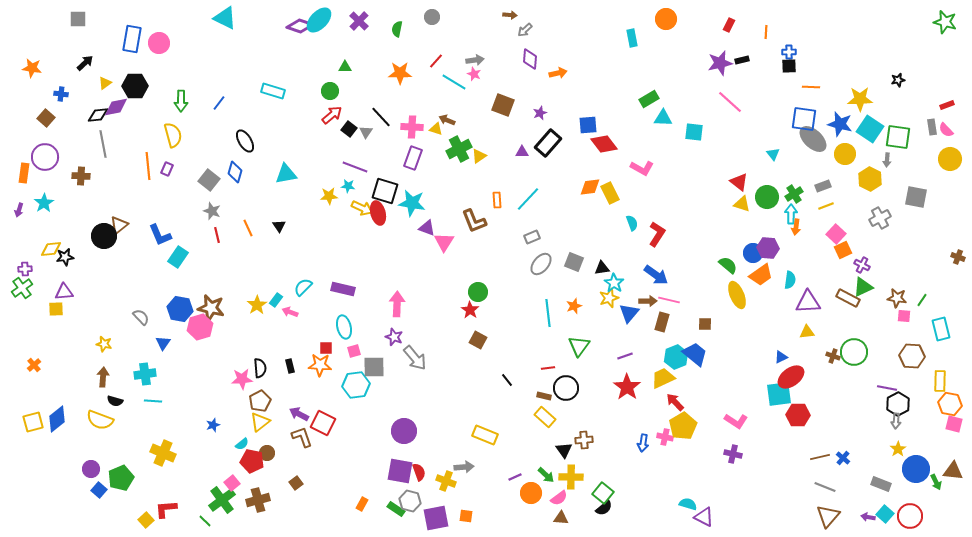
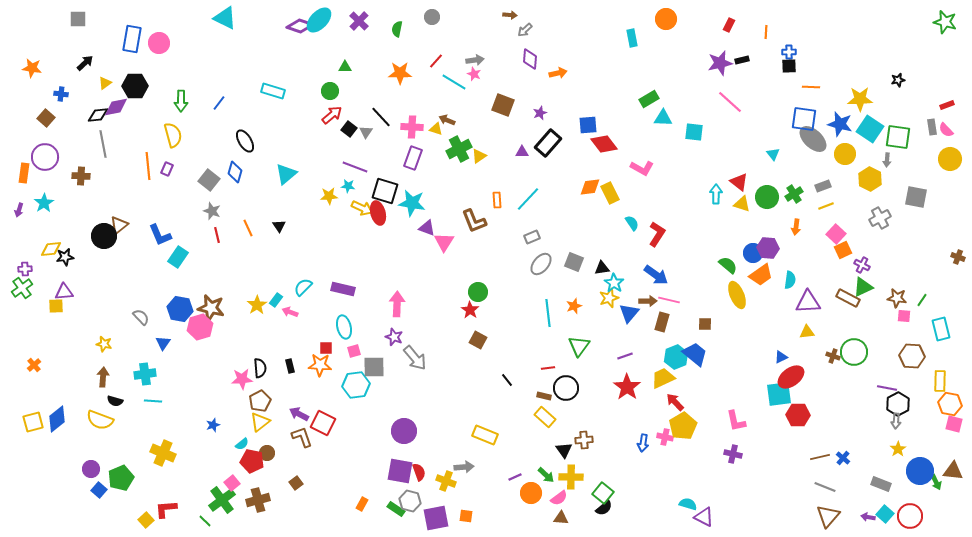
cyan triangle at (286, 174): rotated 30 degrees counterclockwise
cyan arrow at (791, 214): moved 75 px left, 20 px up
cyan semicircle at (632, 223): rotated 14 degrees counterclockwise
yellow square at (56, 309): moved 3 px up
pink L-shape at (736, 421): rotated 45 degrees clockwise
blue circle at (916, 469): moved 4 px right, 2 px down
